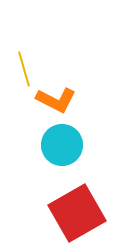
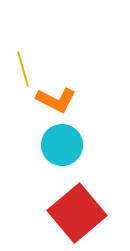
yellow line: moved 1 px left
red square: rotated 10 degrees counterclockwise
